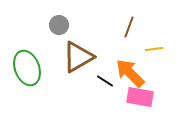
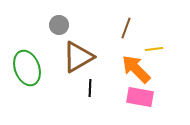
brown line: moved 3 px left, 1 px down
orange arrow: moved 6 px right, 4 px up
black line: moved 15 px left, 7 px down; rotated 60 degrees clockwise
